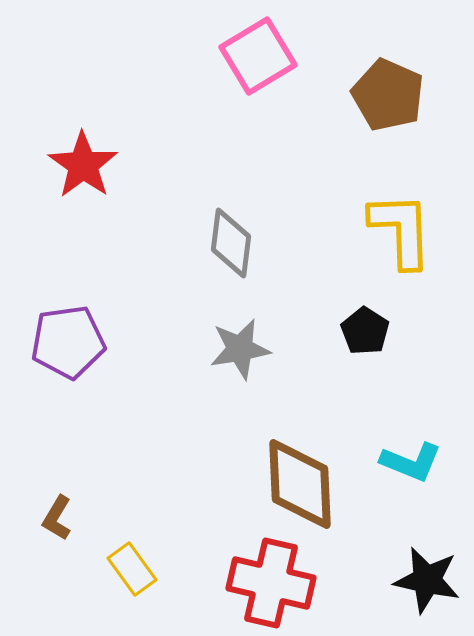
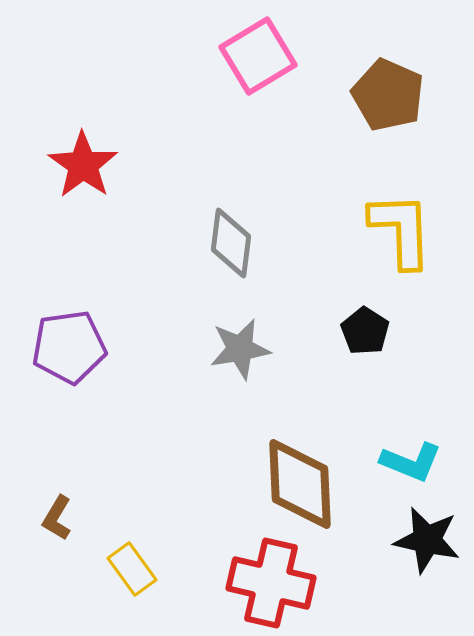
purple pentagon: moved 1 px right, 5 px down
black star: moved 40 px up
